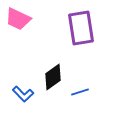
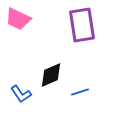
purple rectangle: moved 1 px right, 3 px up
black diamond: moved 2 px left, 2 px up; rotated 12 degrees clockwise
blue L-shape: moved 2 px left; rotated 10 degrees clockwise
